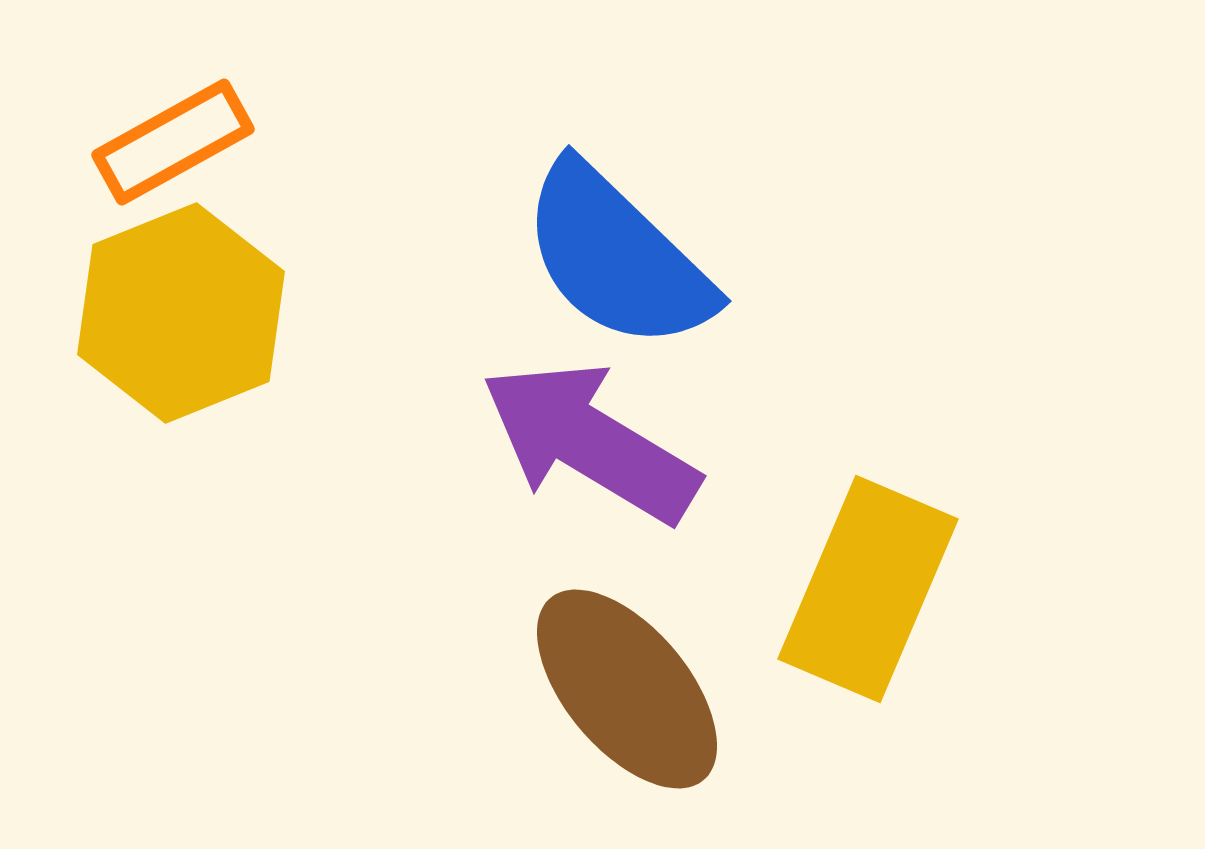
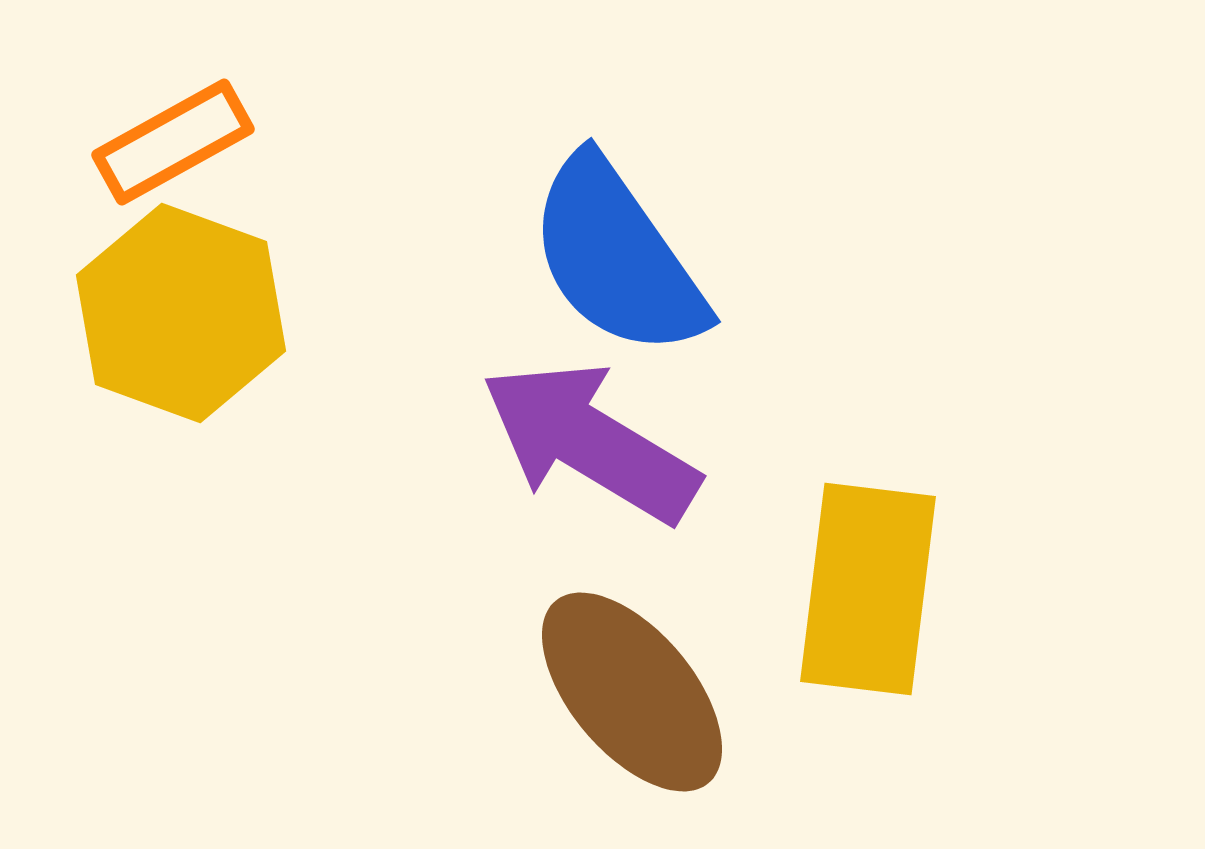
blue semicircle: rotated 11 degrees clockwise
yellow hexagon: rotated 18 degrees counterclockwise
yellow rectangle: rotated 16 degrees counterclockwise
brown ellipse: moved 5 px right, 3 px down
